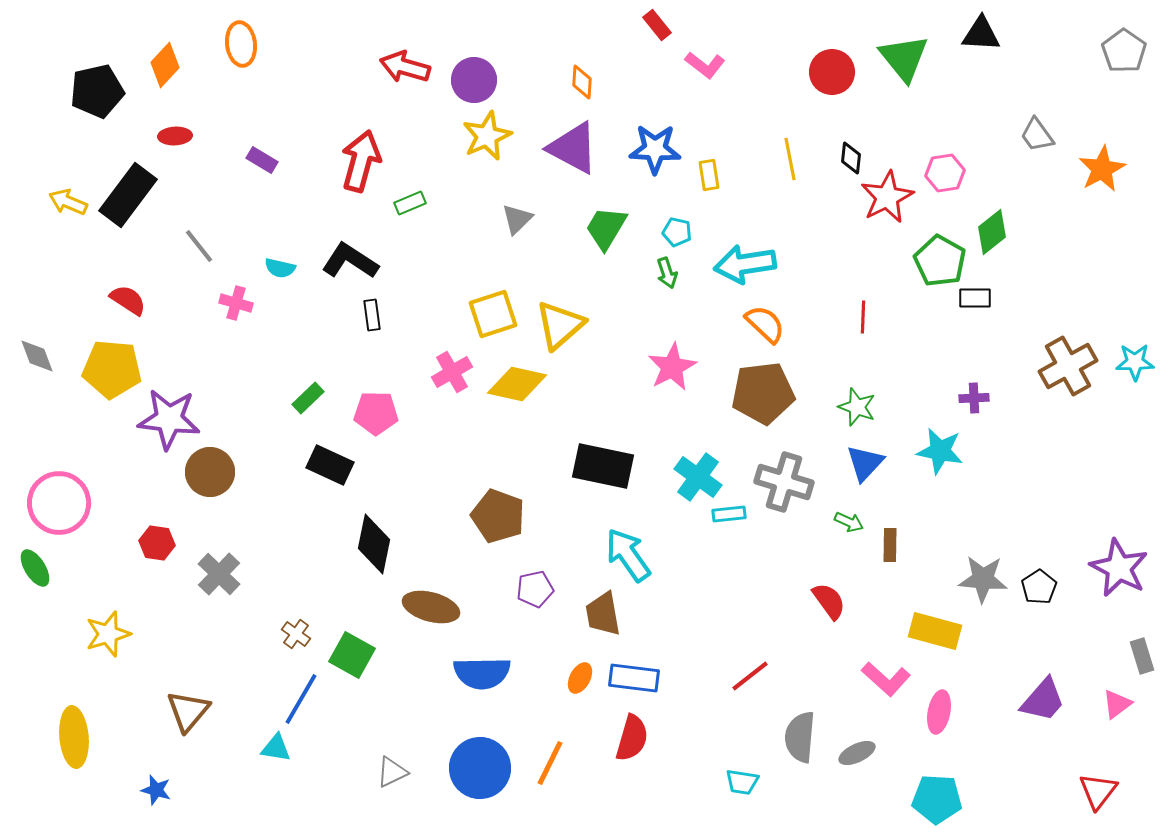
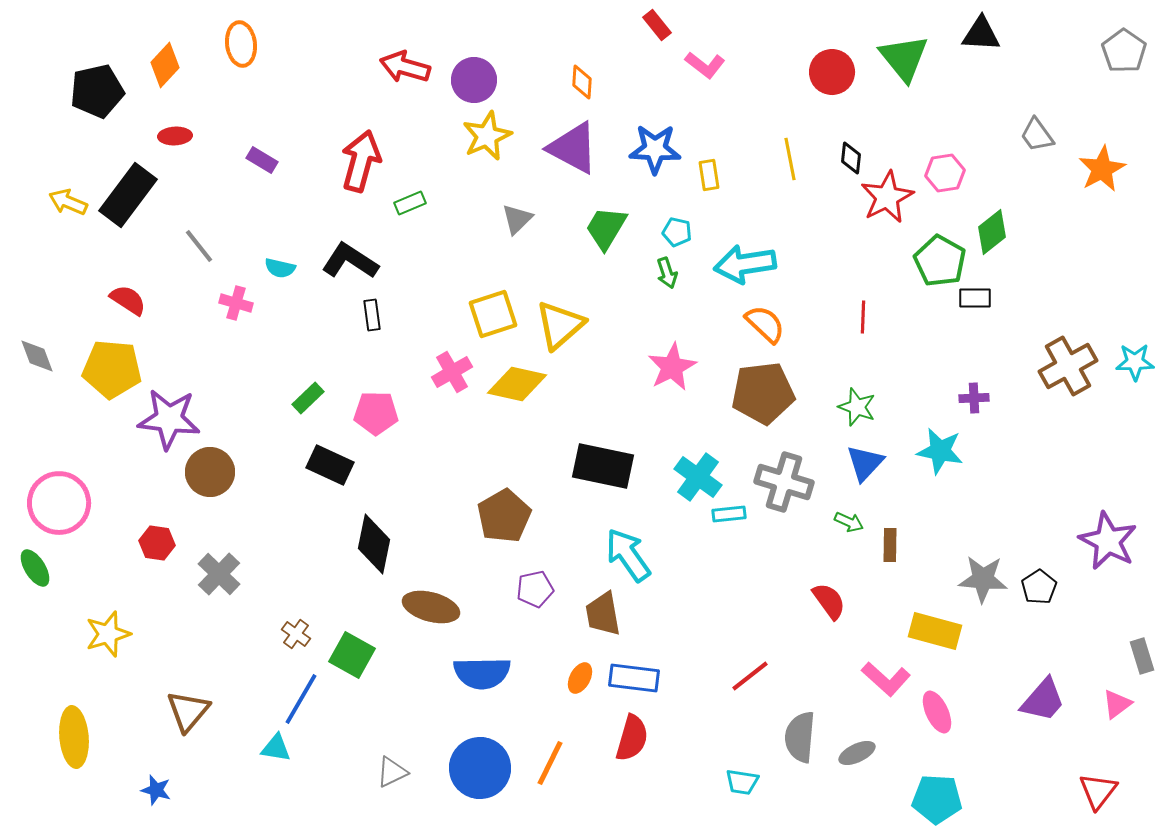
brown pentagon at (498, 516): moved 6 px right; rotated 22 degrees clockwise
purple star at (1119, 568): moved 11 px left, 27 px up
pink ellipse at (939, 712): moved 2 px left; rotated 36 degrees counterclockwise
